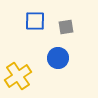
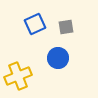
blue square: moved 3 px down; rotated 25 degrees counterclockwise
yellow cross: rotated 12 degrees clockwise
